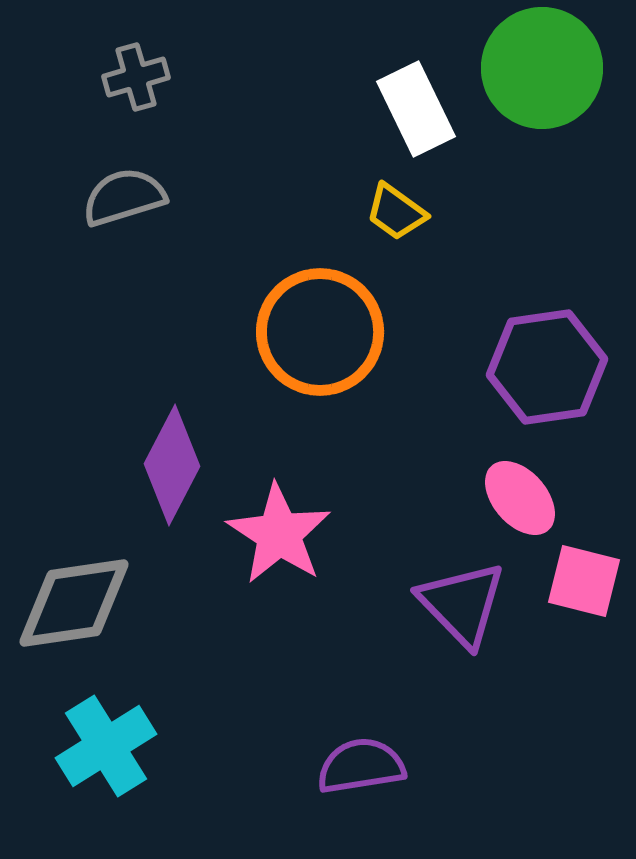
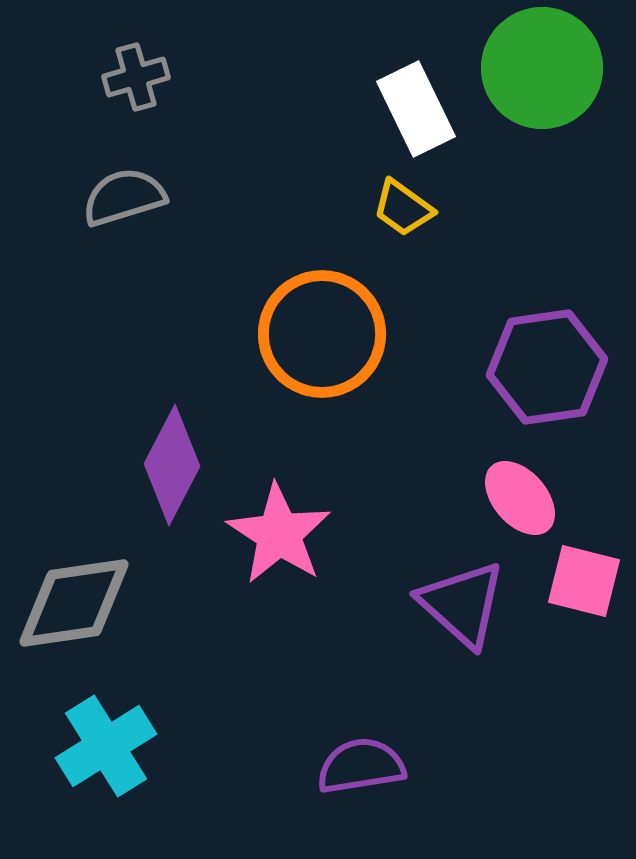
yellow trapezoid: moved 7 px right, 4 px up
orange circle: moved 2 px right, 2 px down
purple triangle: rotated 4 degrees counterclockwise
